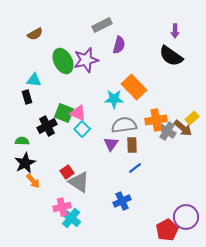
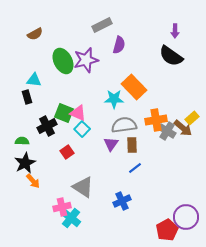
red square: moved 20 px up
gray triangle: moved 4 px right, 5 px down
